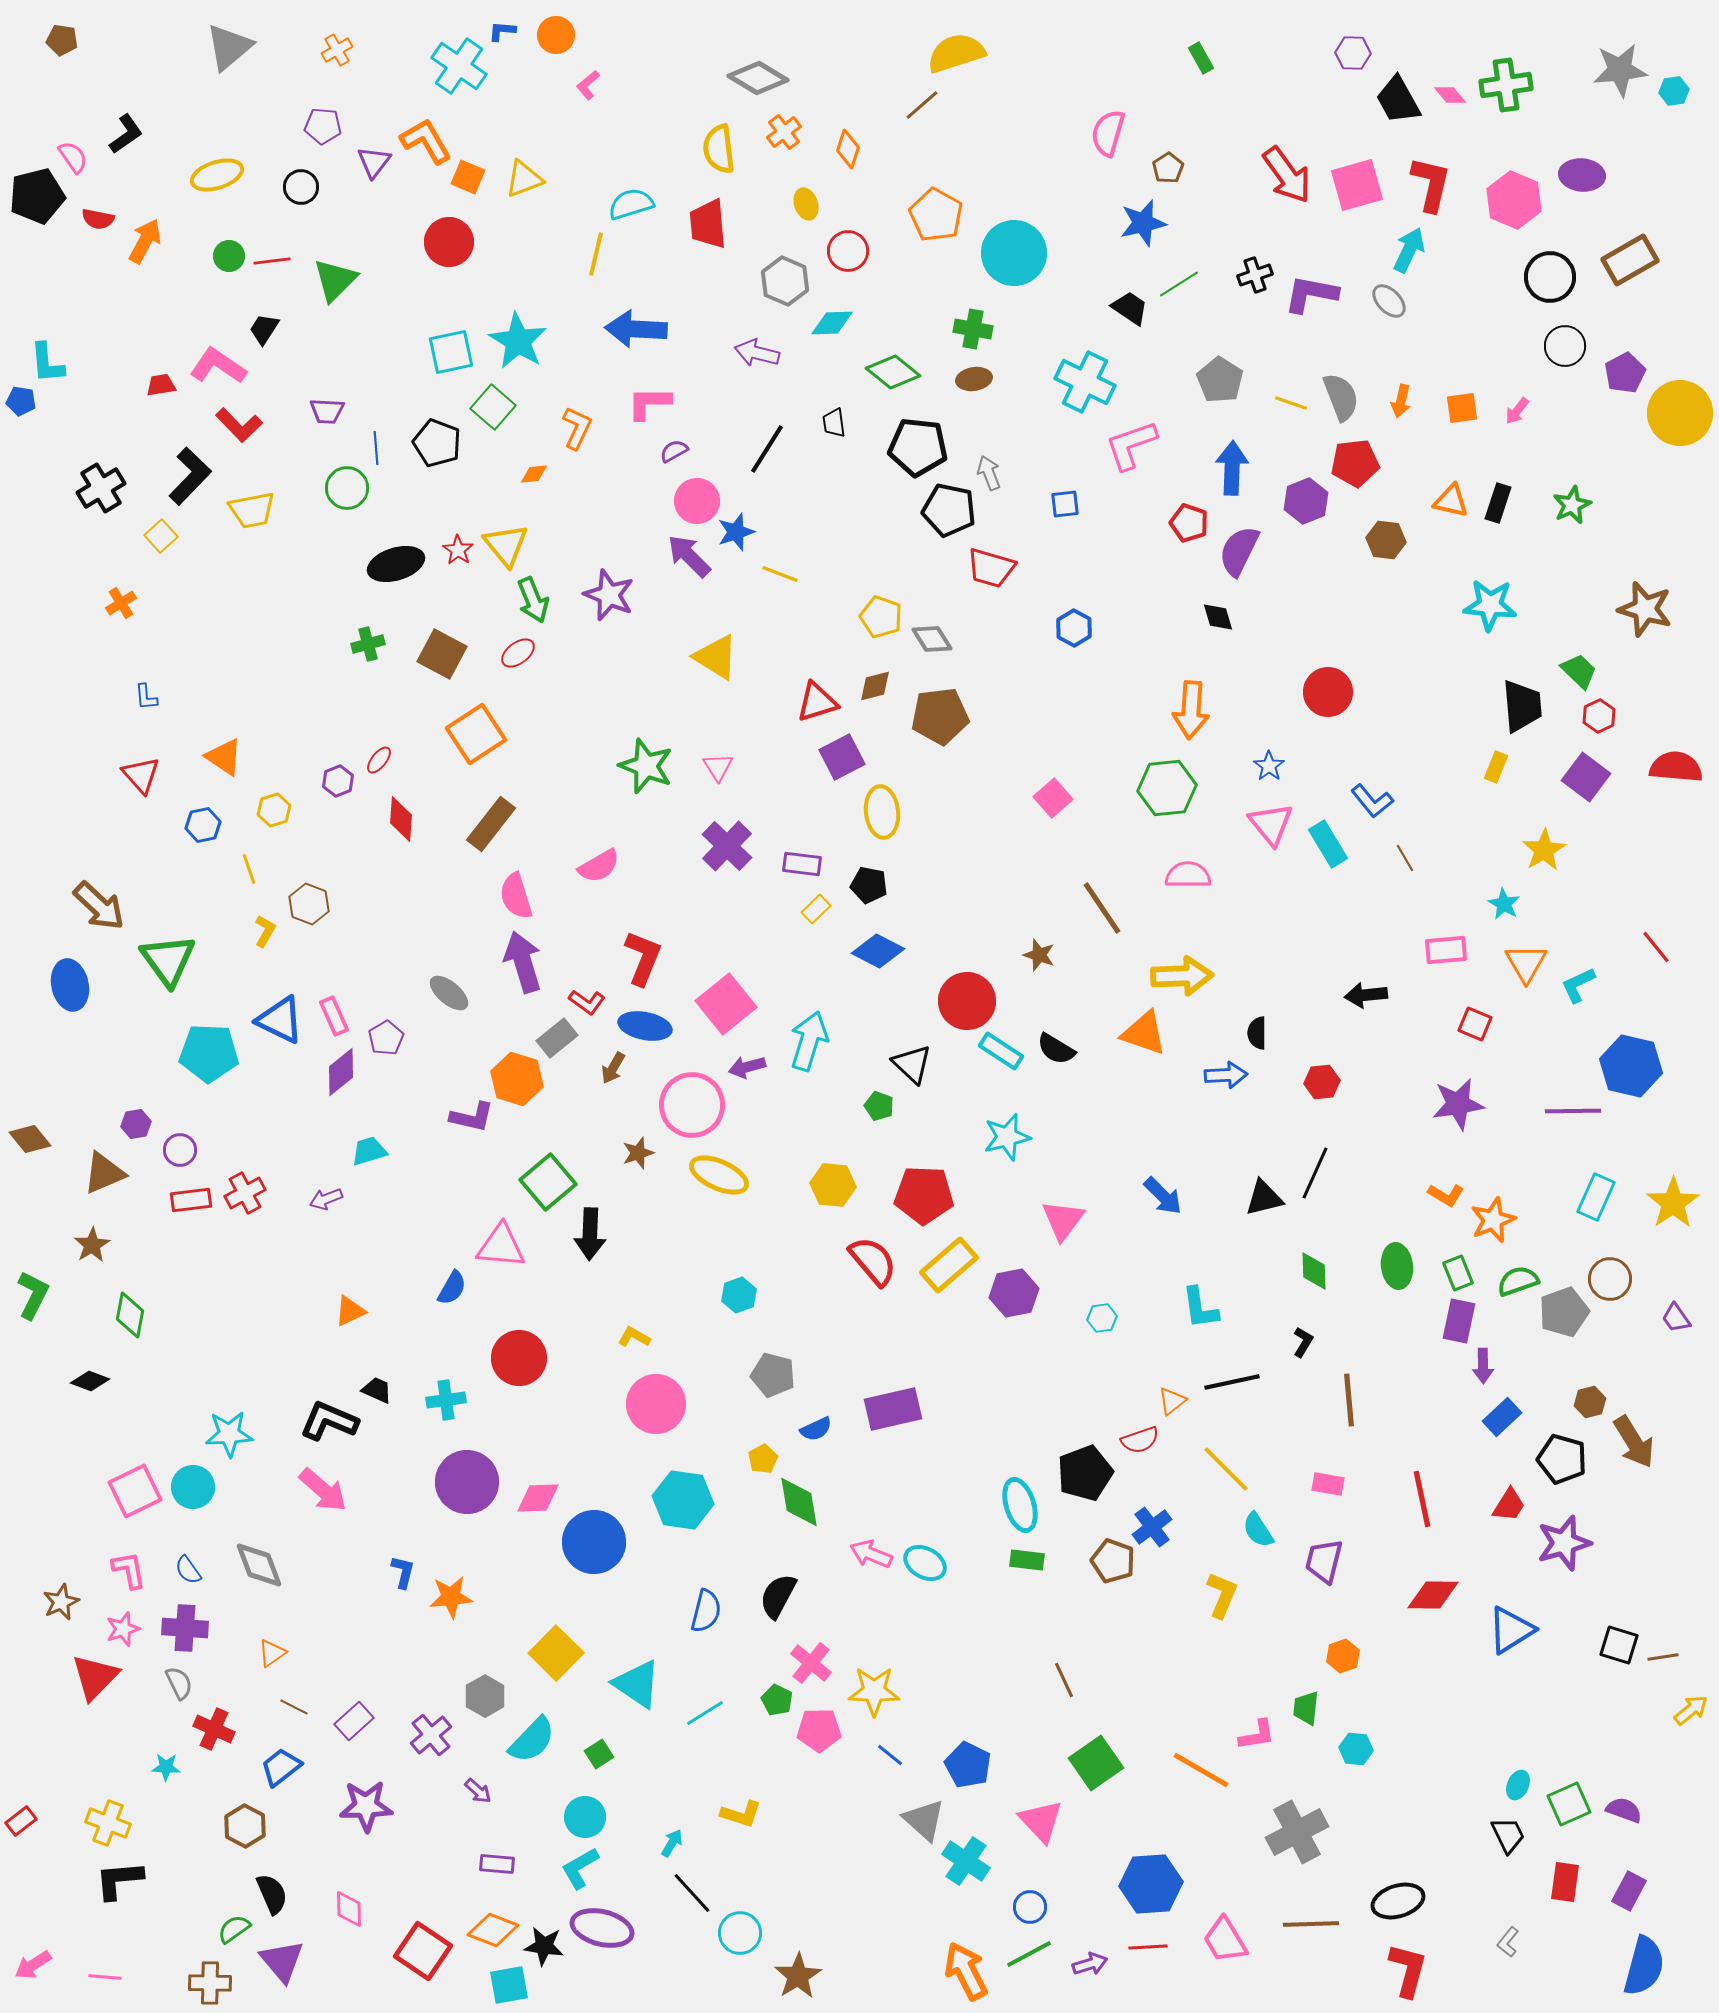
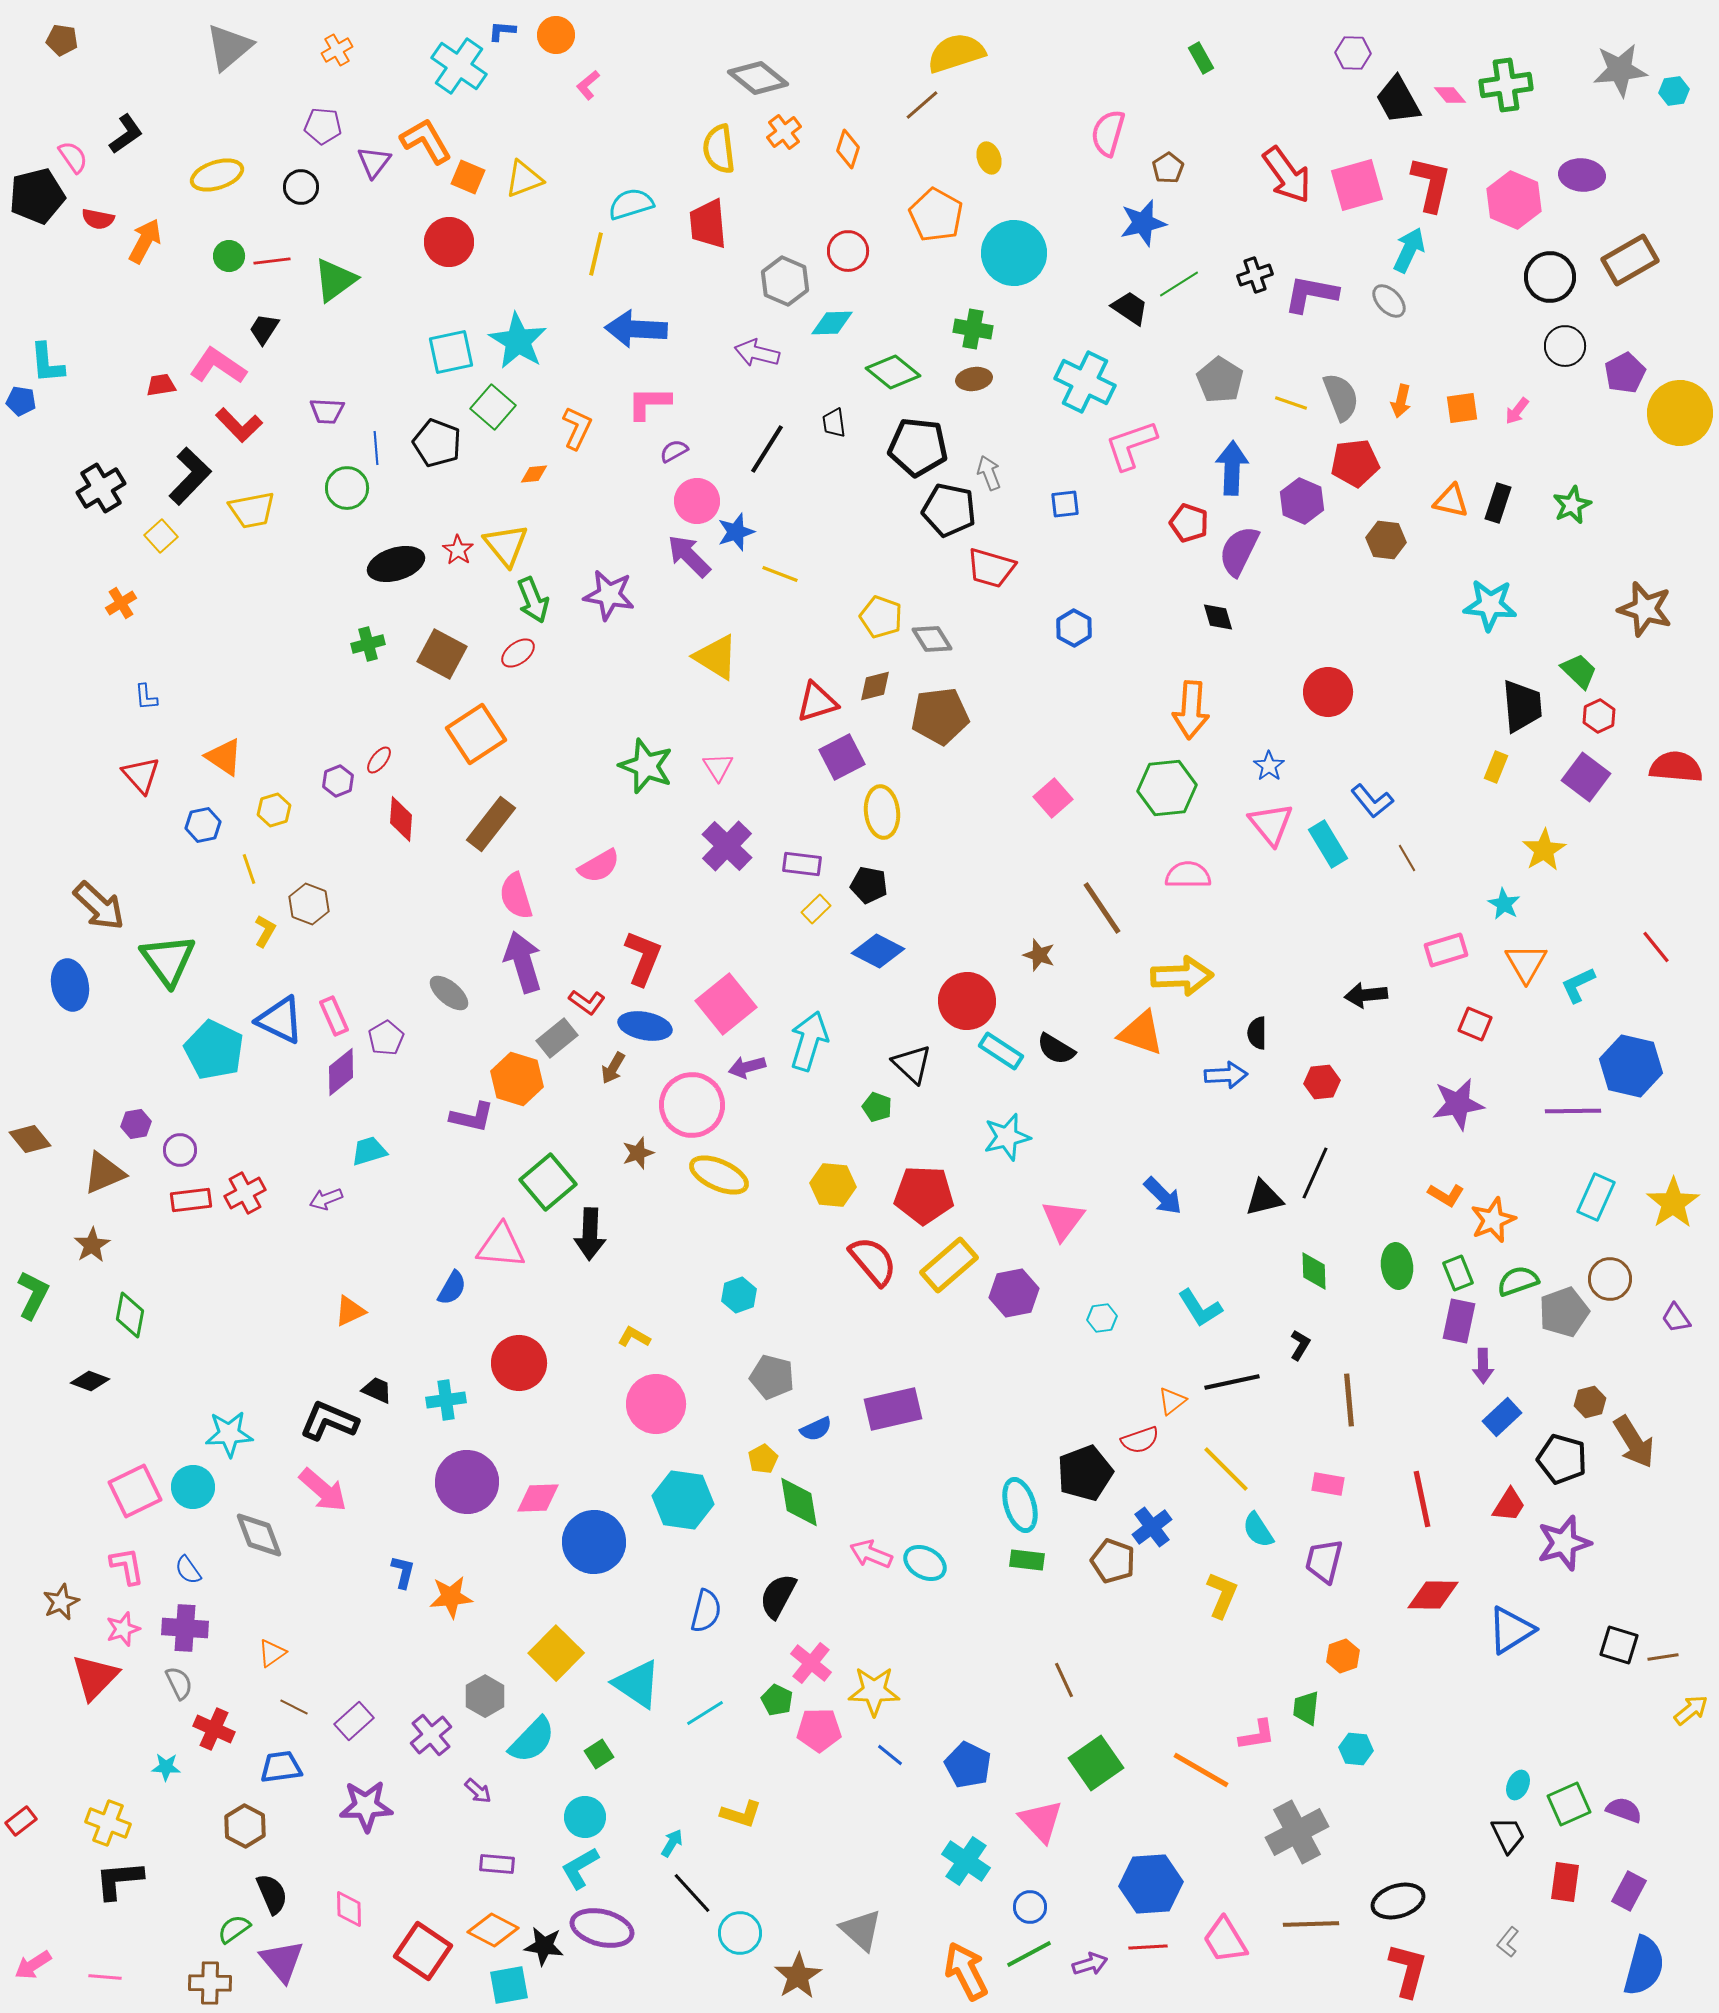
gray diamond at (758, 78): rotated 8 degrees clockwise
yellow ellipse at (806, 204): moved 183 px right, 46 px up
green triangle at (335, 280): rotated 9 degrees clockwise
purple hexagon at (1306, 501): moved 4 px left; rotated 15 degrees counterclockwise
purple star at (609, 595): rotated 12 degrees counterclockwise
brown line at (1405, 858): moved 2 px right
pink rectangle at (1446, 950): rotated 12 degrees counterclockwise
orange triangle at (1144, 1033): moved 3 px left
cyan pentagon at (209, 1053): moved 5 px right, 3 px up; rotated 24 degrees clockwise
green pentagon at (879, 1106): moved 2 px left, 1 px down
cyan L-shape at (1200, 1308): rotated 24 degrees counterclockwise
black L-shape at (1303, 1342): moved 3 px left, 3 px down
red circle at (519, 1358): moved 5 px down
gray pentagon at (773, 1375): moved 1 px left, 2 px down
gray diamond at (259, 1565): moved 30 px up
pink L-shape at (129, 1570): moved 2 px left, 4 px up
blue trapezoid at (281, 1767): rotated 30 degrees clockwise
gray triangle at (924, 1820): moved 63 px left, 110 px down
orange diamond at (493, 1930): rotated 6 degrees clockwise
